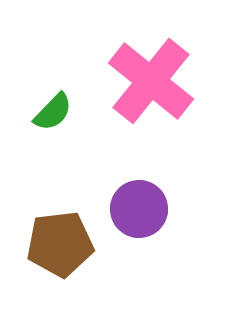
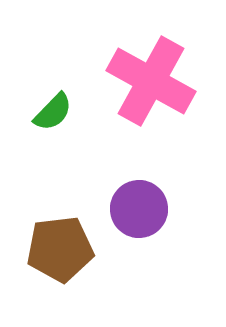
pink cross: rotated 10 degrees counterclockwise
brown pentagon: moved 5 px down
